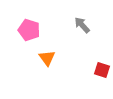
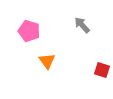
pink pentagon: moved 1 px down
orange triangle: moved 3 px down
